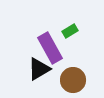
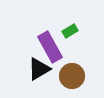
purple rectangle: moved 1 px up
brown circle: moved 1 px left, 4 px up
